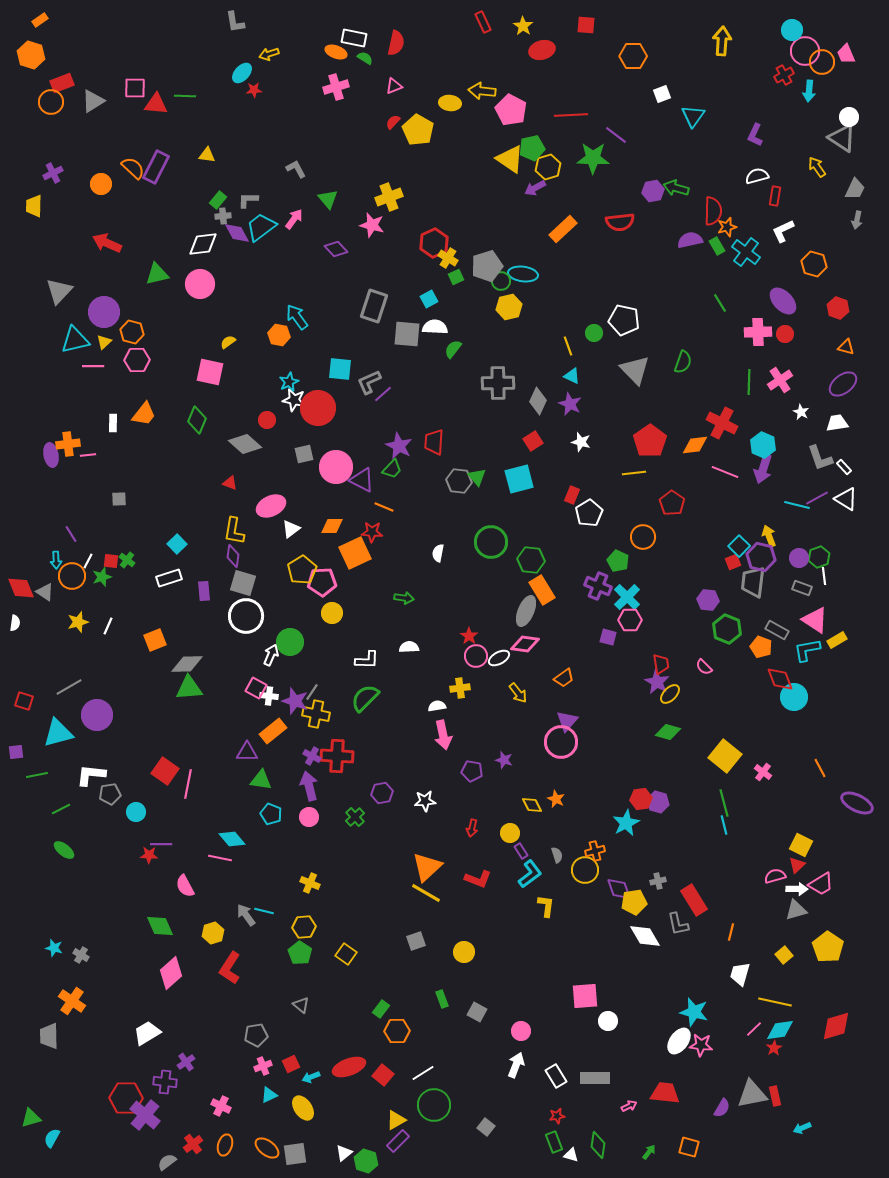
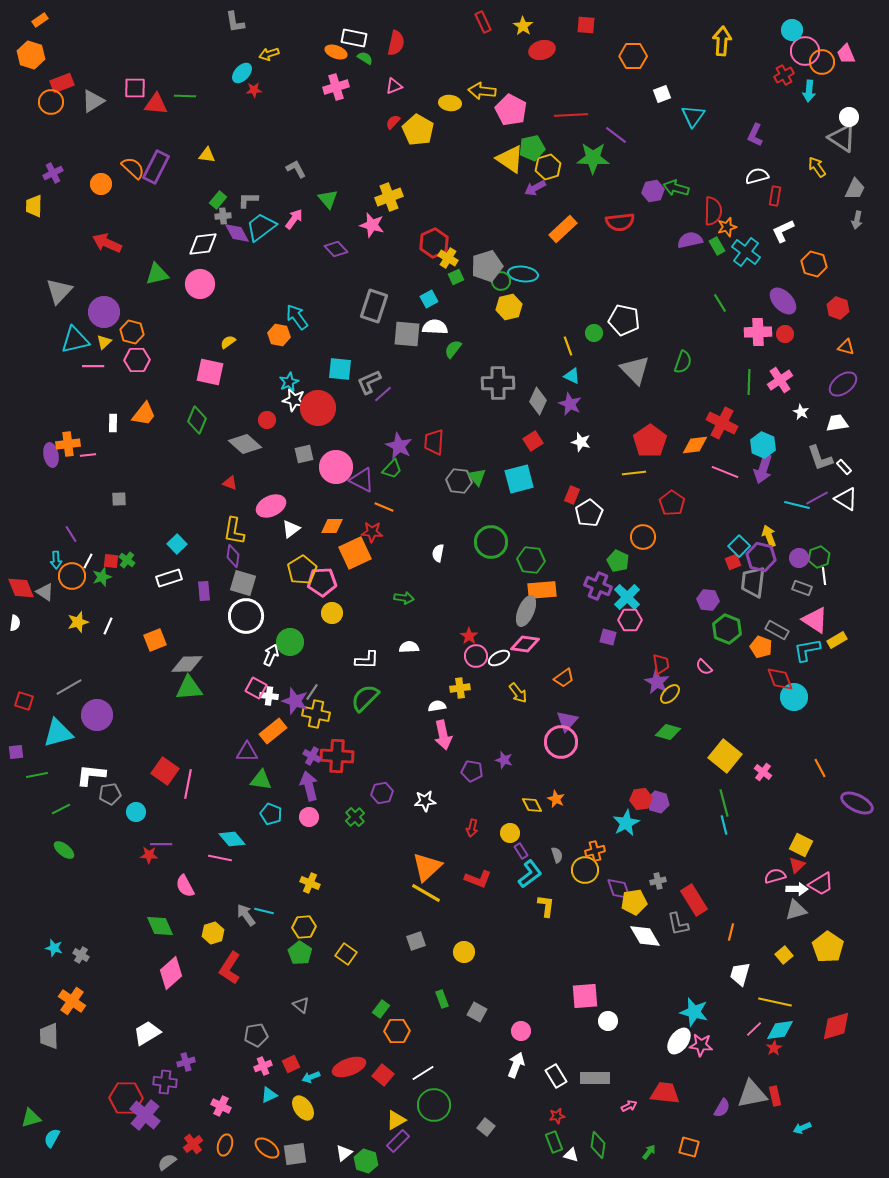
orange rectangle at (542, 590): rotated 64 degrees counterclockwise
purple cross at (186, 1062): rotated 18 degrees clockwise
